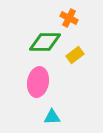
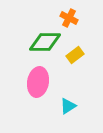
cyan triangle: moved 16 px right, 11 px up; rotated 30 degrees counterclockwise
